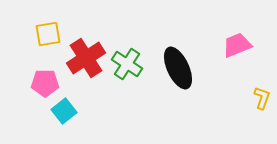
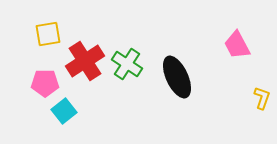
pink trapezoid: rotated 96 degrees counterclockwise
red cross: moved 1 px left, 3 px down
black ellipse: moved 1 px left, 9 px down
